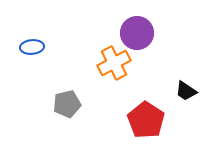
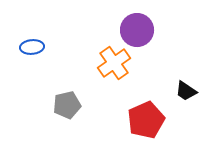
purple circle: moved 3 px up
orange cross: rotated 8 degrees counterclockwise
gray pentagon: moved 1 px down
red pentagon: rotated 15 degrees clockwise
